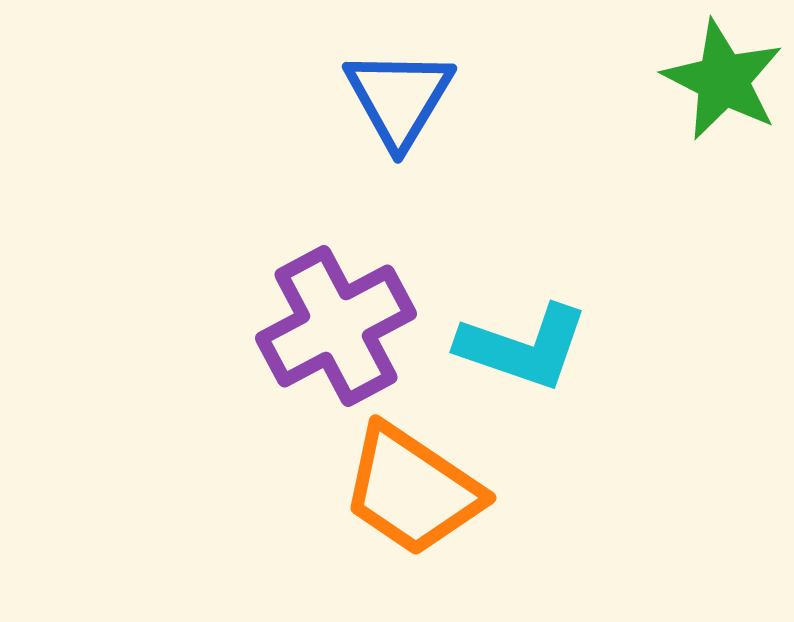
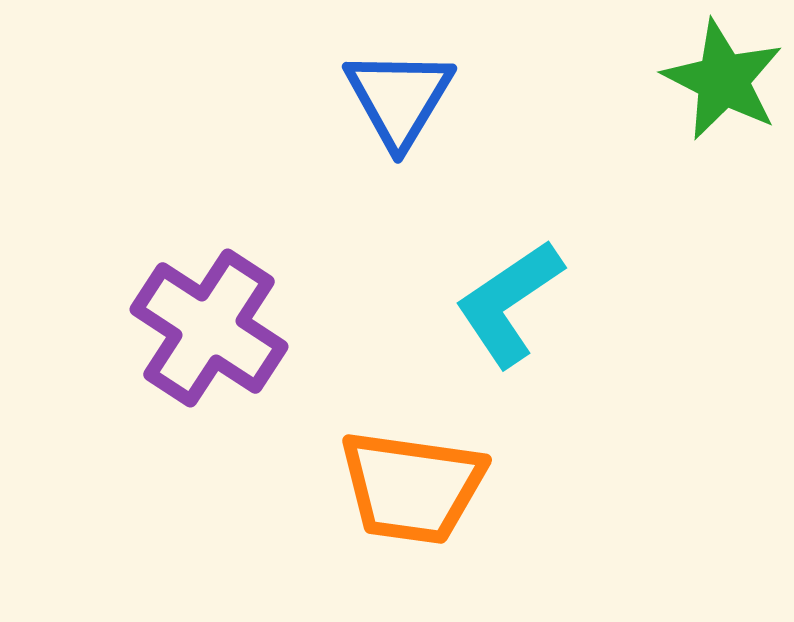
purple cross: moved 127 px left, 2 px down; rotated 29 degrees counterclockwise
cyan L-shape: moved 14 px left, 44 px up; rotated 127 degrees clockwise
orange trapezoid: moved 3 px up; rotated 26 degrees counterclockwise
